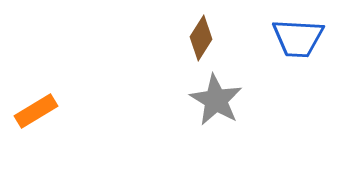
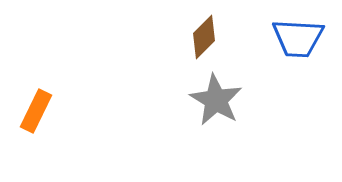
brown diamond: moved 3 px right, 1 px up; rotated 12 degrees clockwise
orange rectangle: rotated 33 degrees counterclockwise
